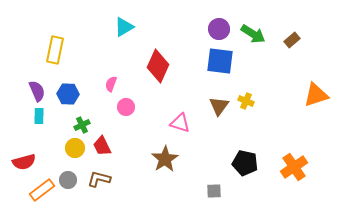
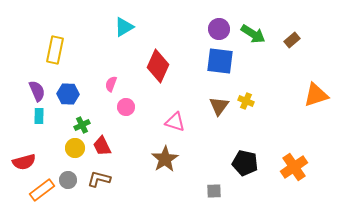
pink triangle: moved 5 px left, 1 px up
